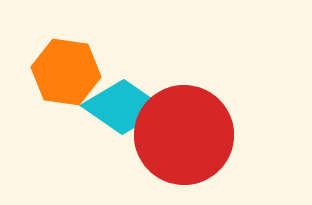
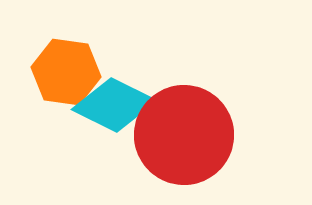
cyan diamond: moved 9 px left, 2 px up; rotated 8 degrees counterclockwise
